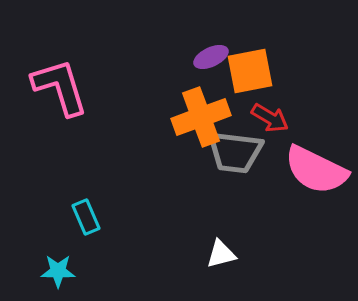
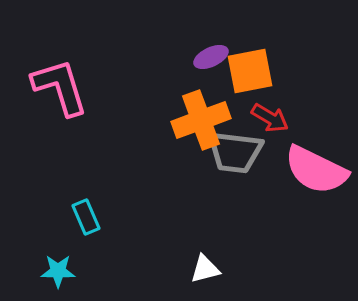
orange cross: moved 3 px down
white triangle: moved 16 px left, 15 px down
